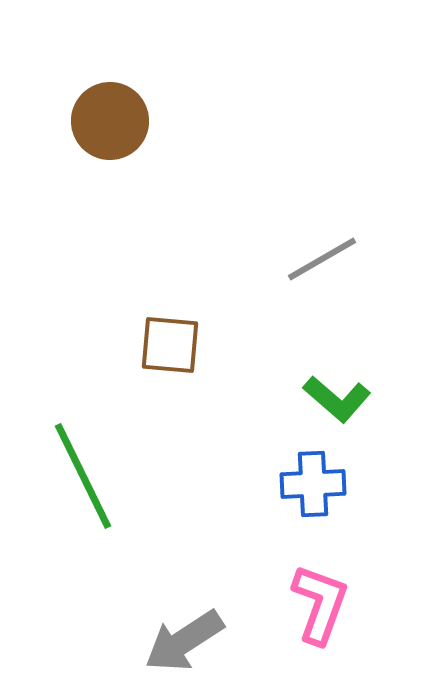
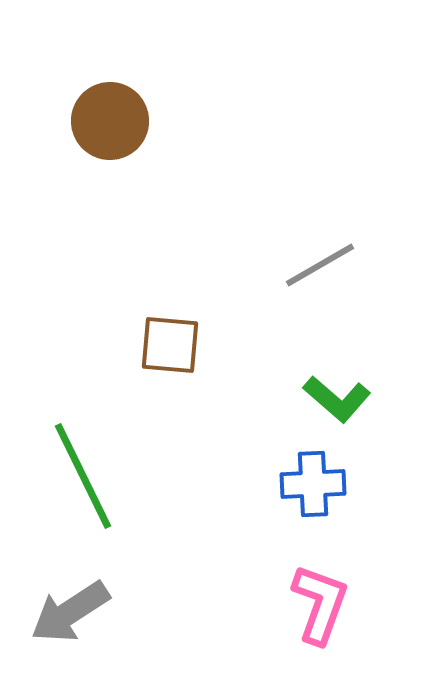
gray line: moved 2 px left, 6 px down
gray arrow: moved 114 px left, 29 px up
